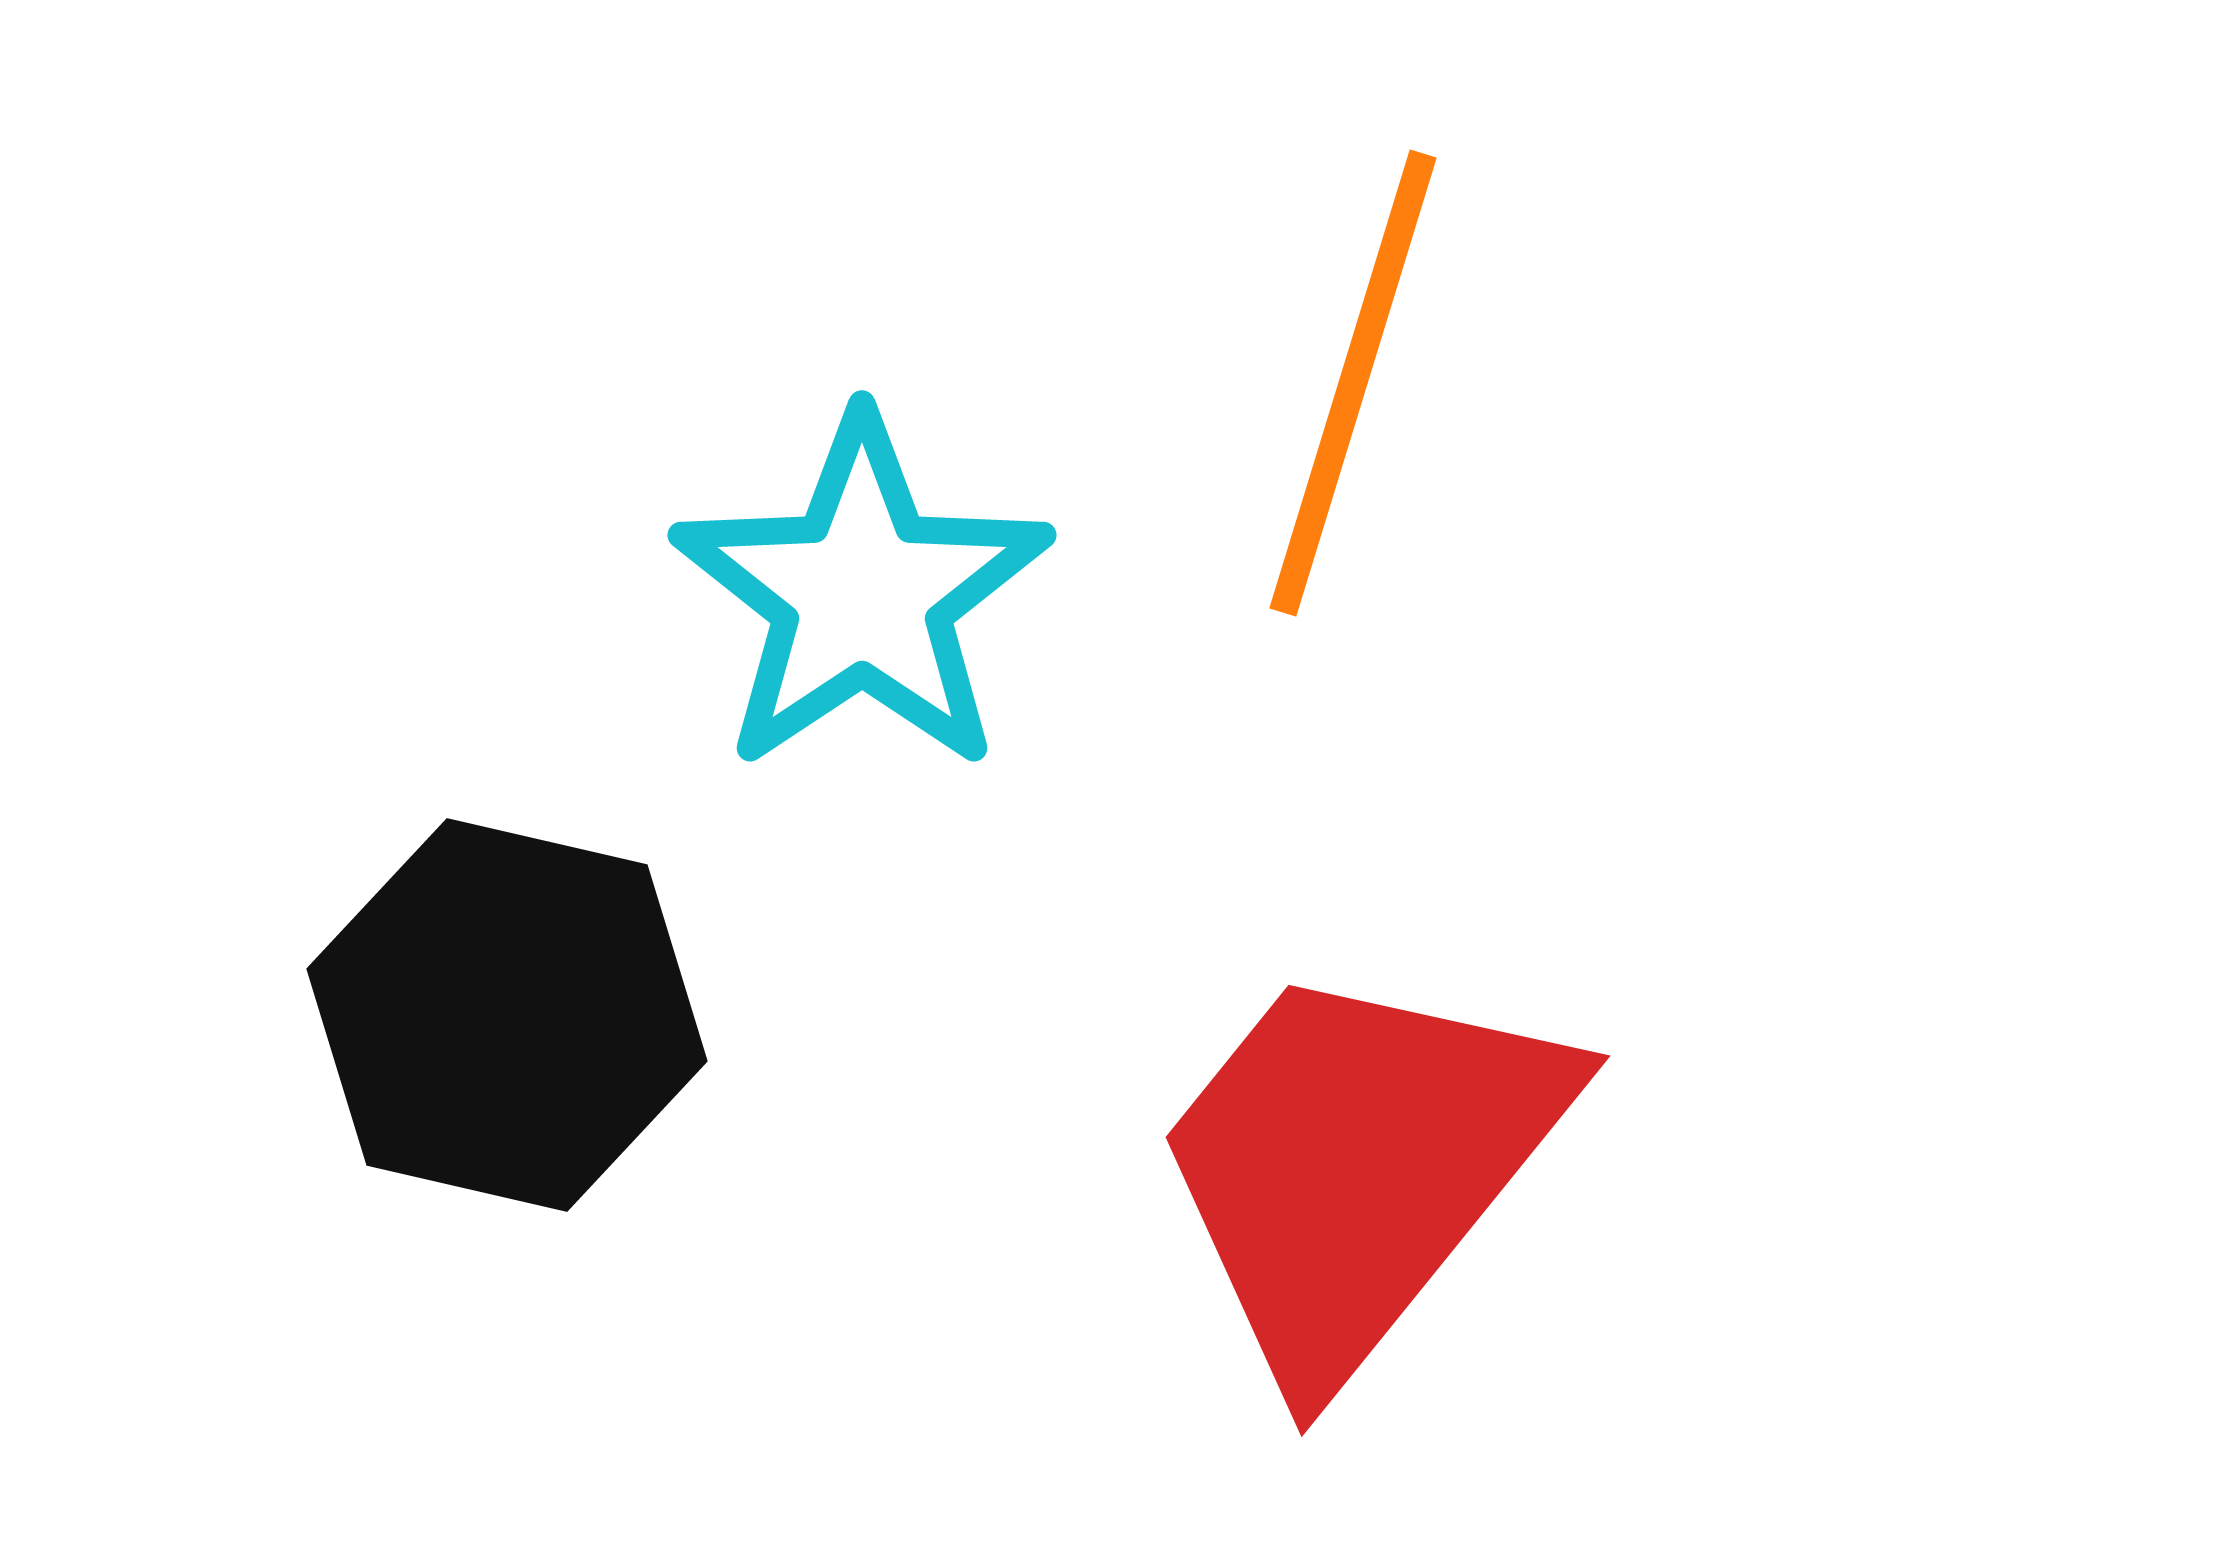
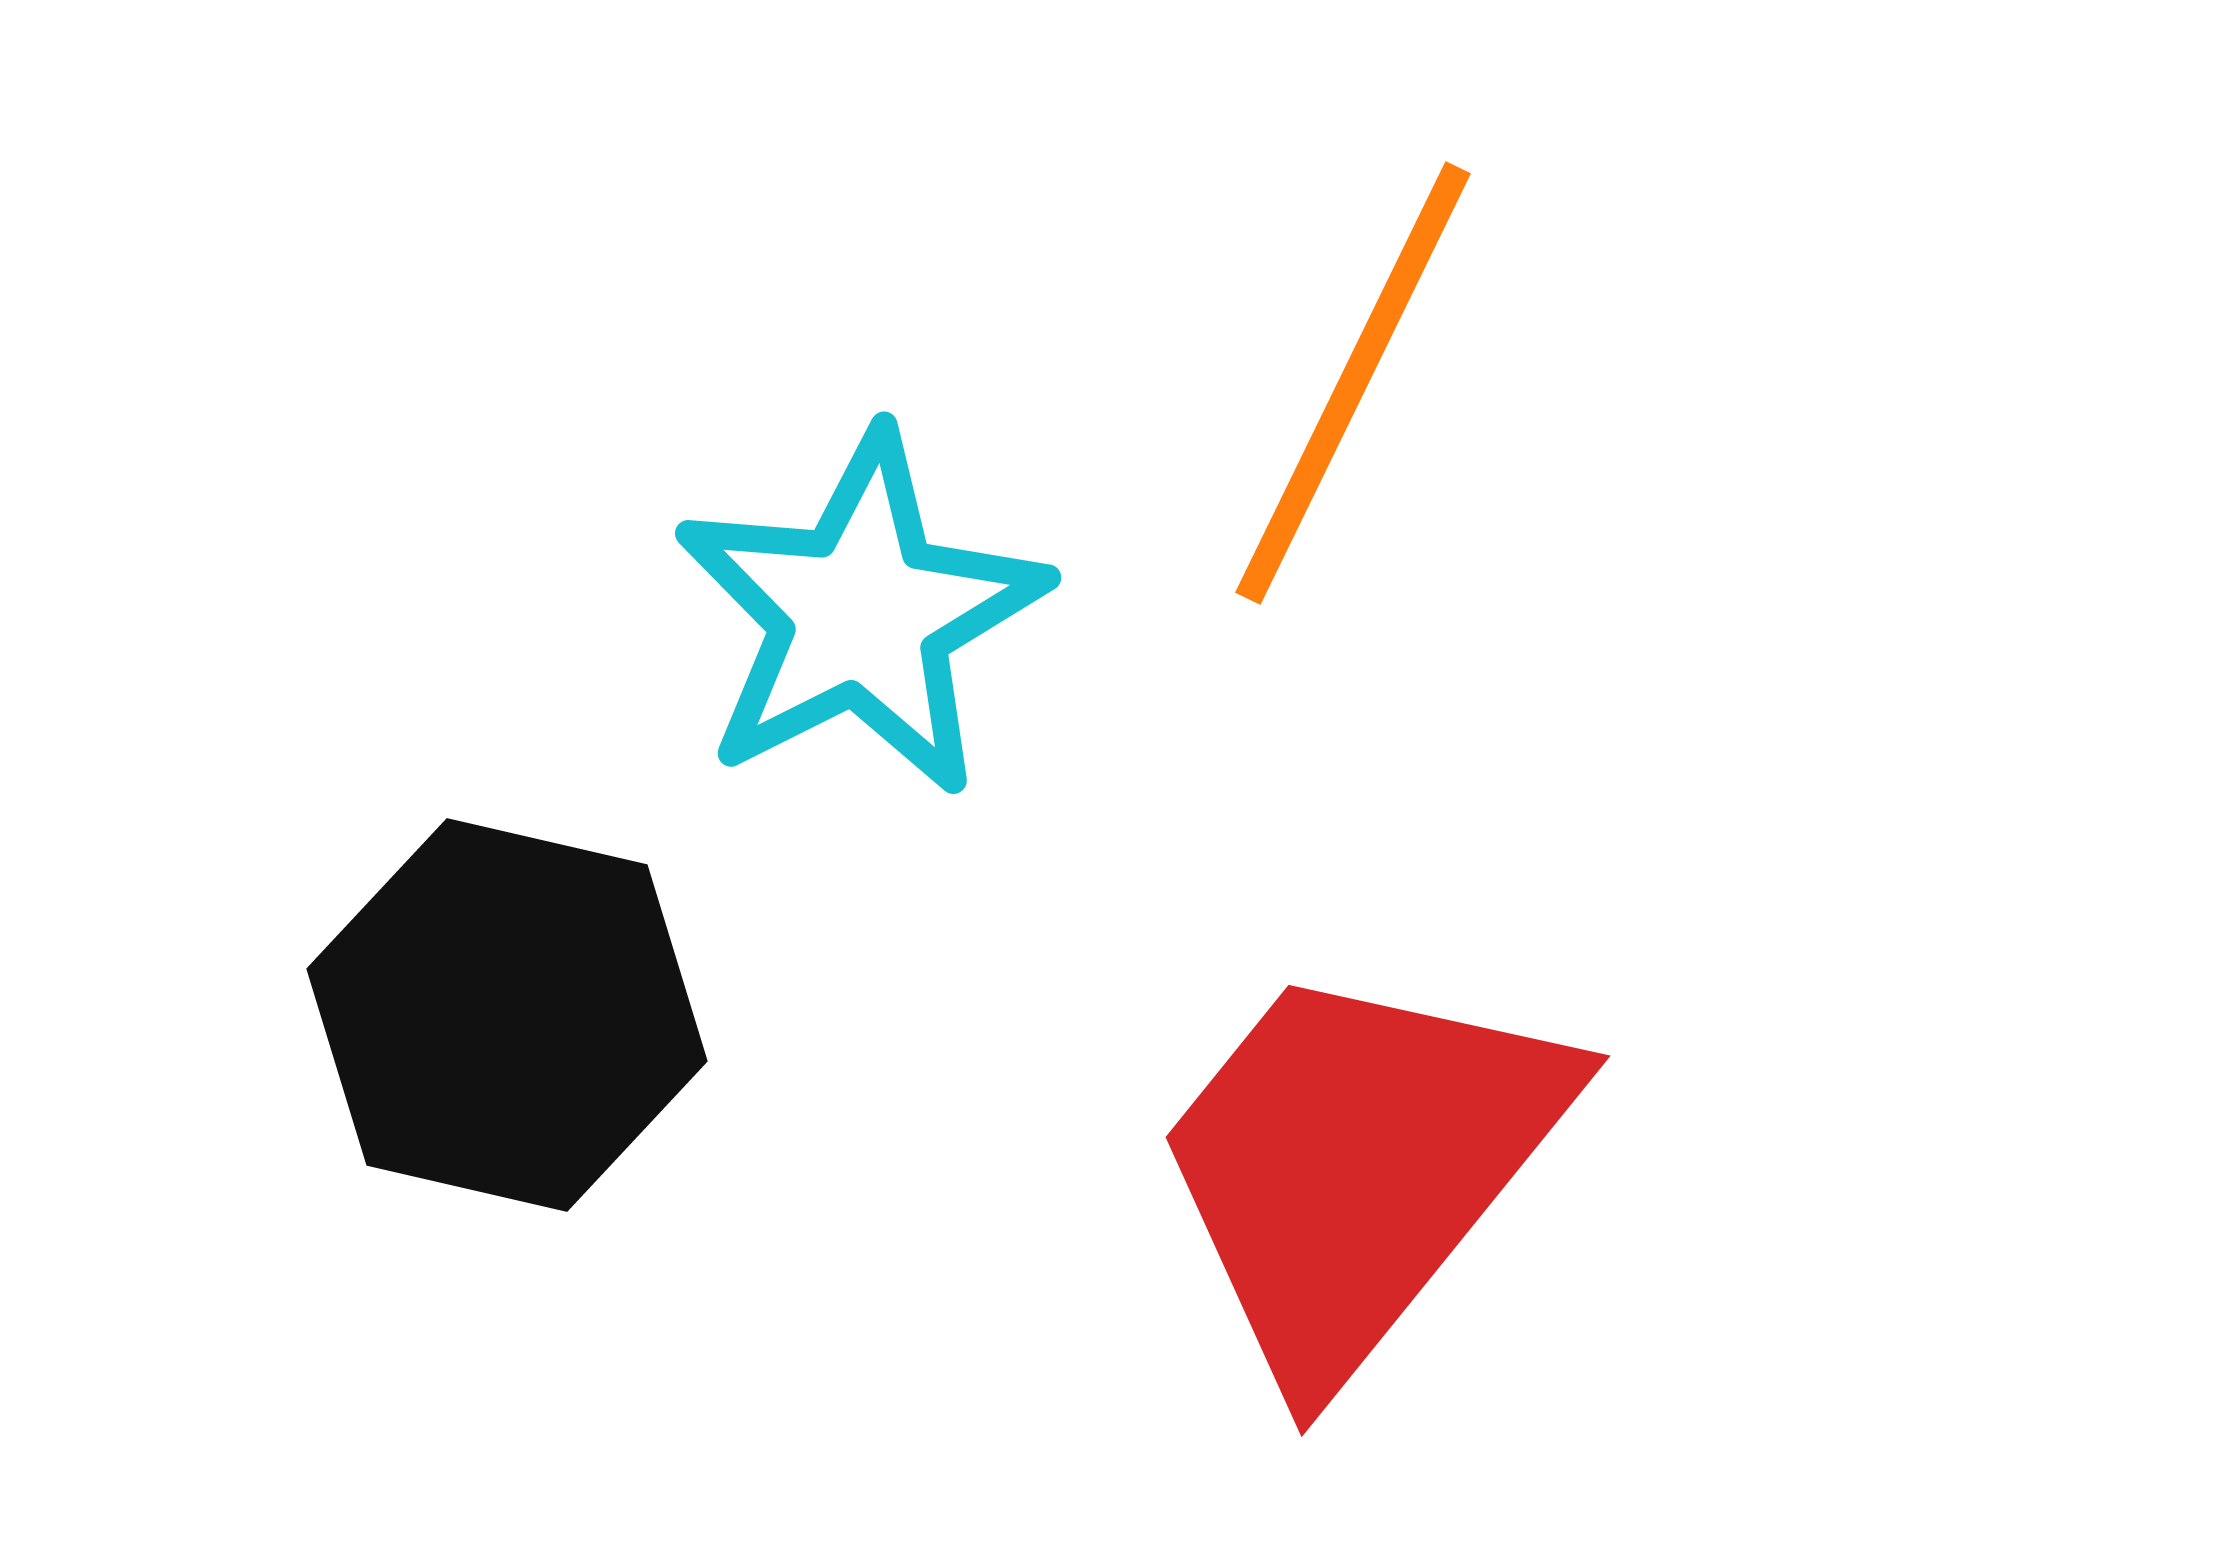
orange line: rotated 9 degrees clockwise
cyan star: moved 1 px left, 20 px down; rotated 7 degrees clockwise
